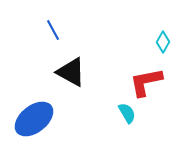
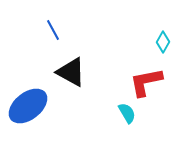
blue ellipse: moved 6 px left, 13 px up
